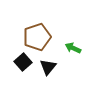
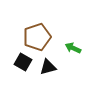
black square: rotated 18 degrees counterclockwise
black triangle: rotated 36 degrees clockwise
